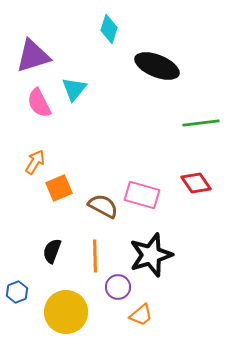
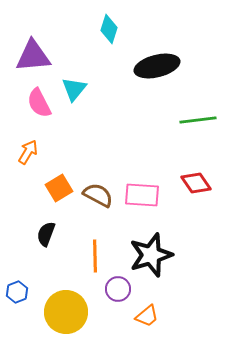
purple triangle: rotated 12 degrees clockwise
black ellipse: rotated 36 degrees counterclockwise
green line: moved 3 px left, 3 px up
orange arrow: moved 7 px left, 10 px up
orange square: rotated 8 degrees counterclockwise
pink rectangle: rotated 12 degrees counterclockwise
brown semicircle: moved 5 px left, 11 px up
black semicircle: moved 6 px left, 17 px up
purple circle: moved 2 px down
orange trapezoid: moved 6 px right, 1 px down
